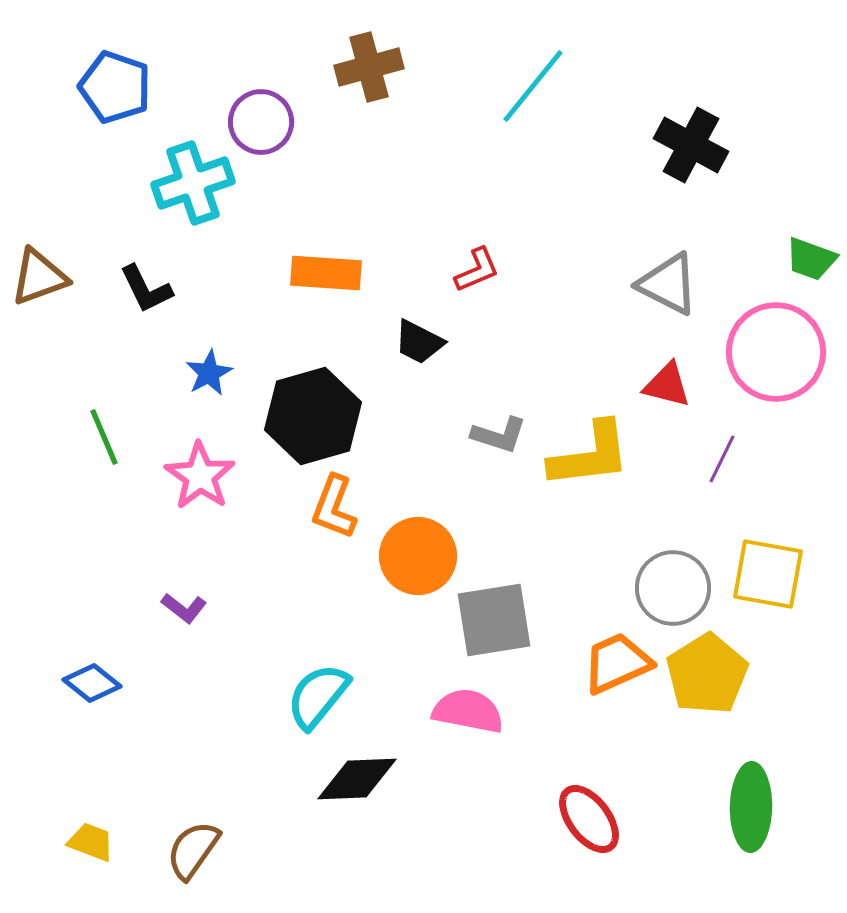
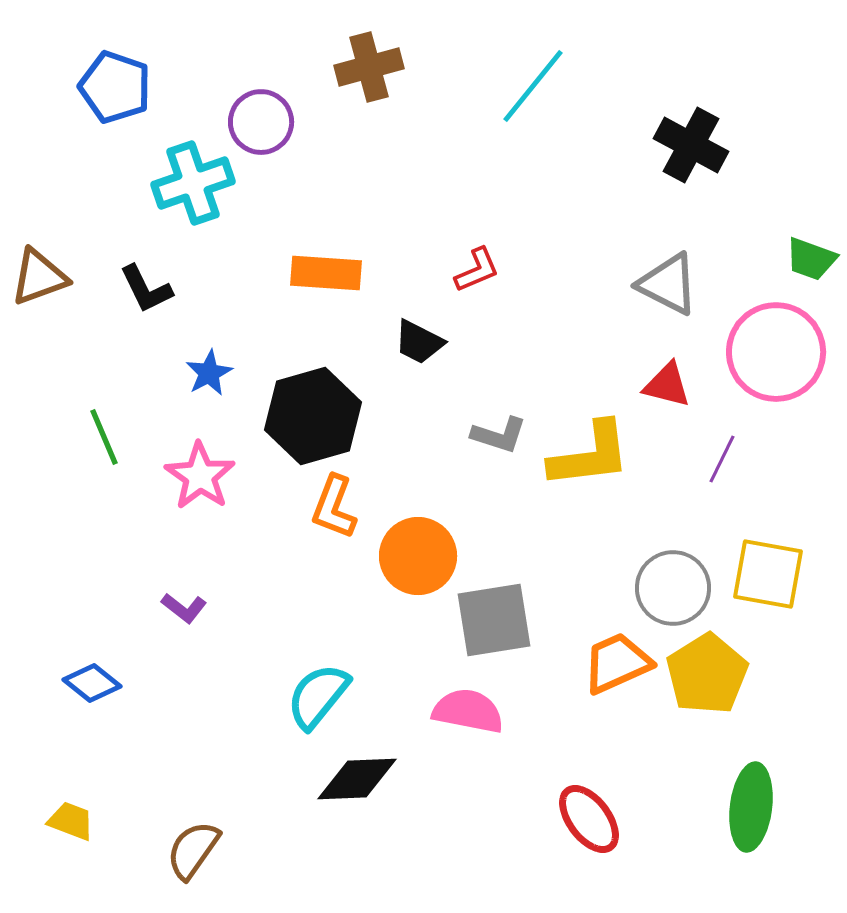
green ellipse: rotated 6 degrees clockwise
yellow trapezoid: moved 20 px left, 21 px up
